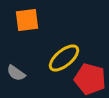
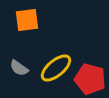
yellow ellipse: moved 8 px left, 10 px down
gray semicircle: moved 3 px right, 5 px up
